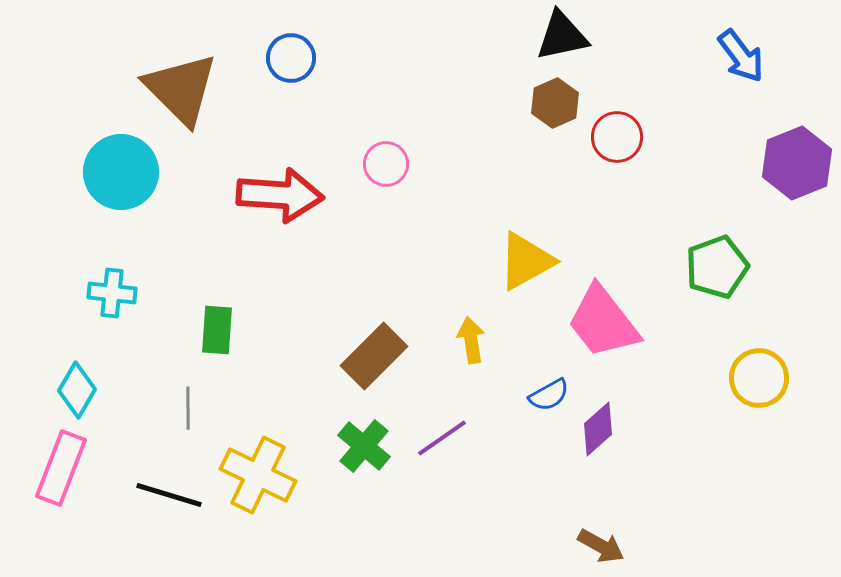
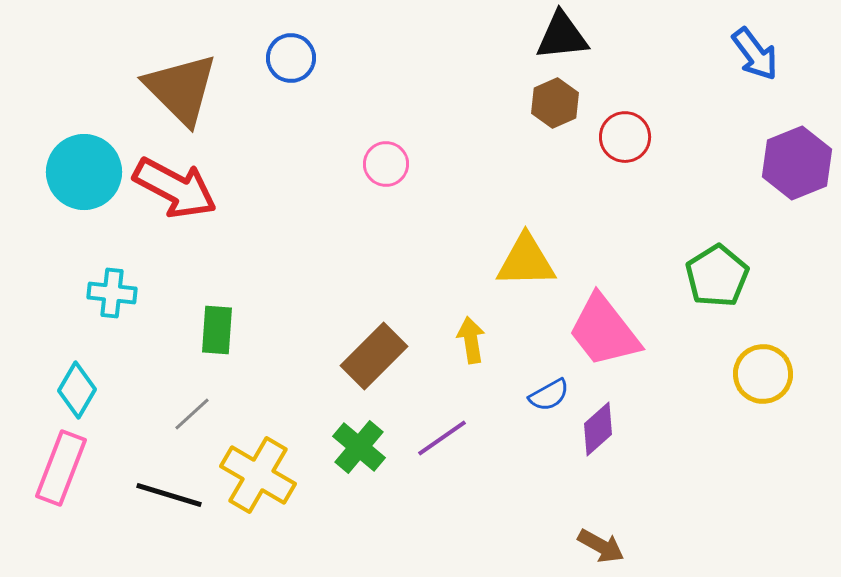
black triangle: rotated 6 degrees clockwise
blue arrow: moved 14 px right, 2 px up
red circle: moved 8 px right
cyan circle: moved 37 px left
red arrow: moved 105 px left, 7 px up; rotated 24 degrees clockwise
yellow triangle: rotated 28 degrees clockwise
green pentagon: moved 9 px down; rotated 12 degrees counterclockwise
pink trapezoid: moved 1 px right, 9 px down
yellow circle: moved 4 px right, 4 px up
gray line: moved 4 px right, 6 px down; rotated 48 degrees clockwise
green cross: moved 5 px left, 1 px down
yellow cross: rotated 4 degrees clockwise
